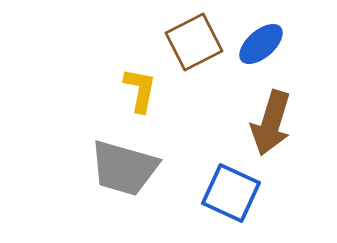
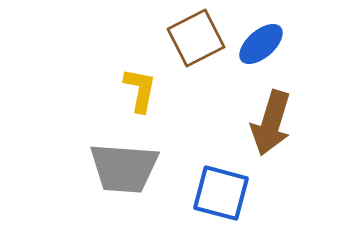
brown square: moved 2 px right, 4 px up
gray trapezoid: rotated 12 degrees counterclockwise
blue square: moved 10 px left; rotated 10 degrees counterclockwise
